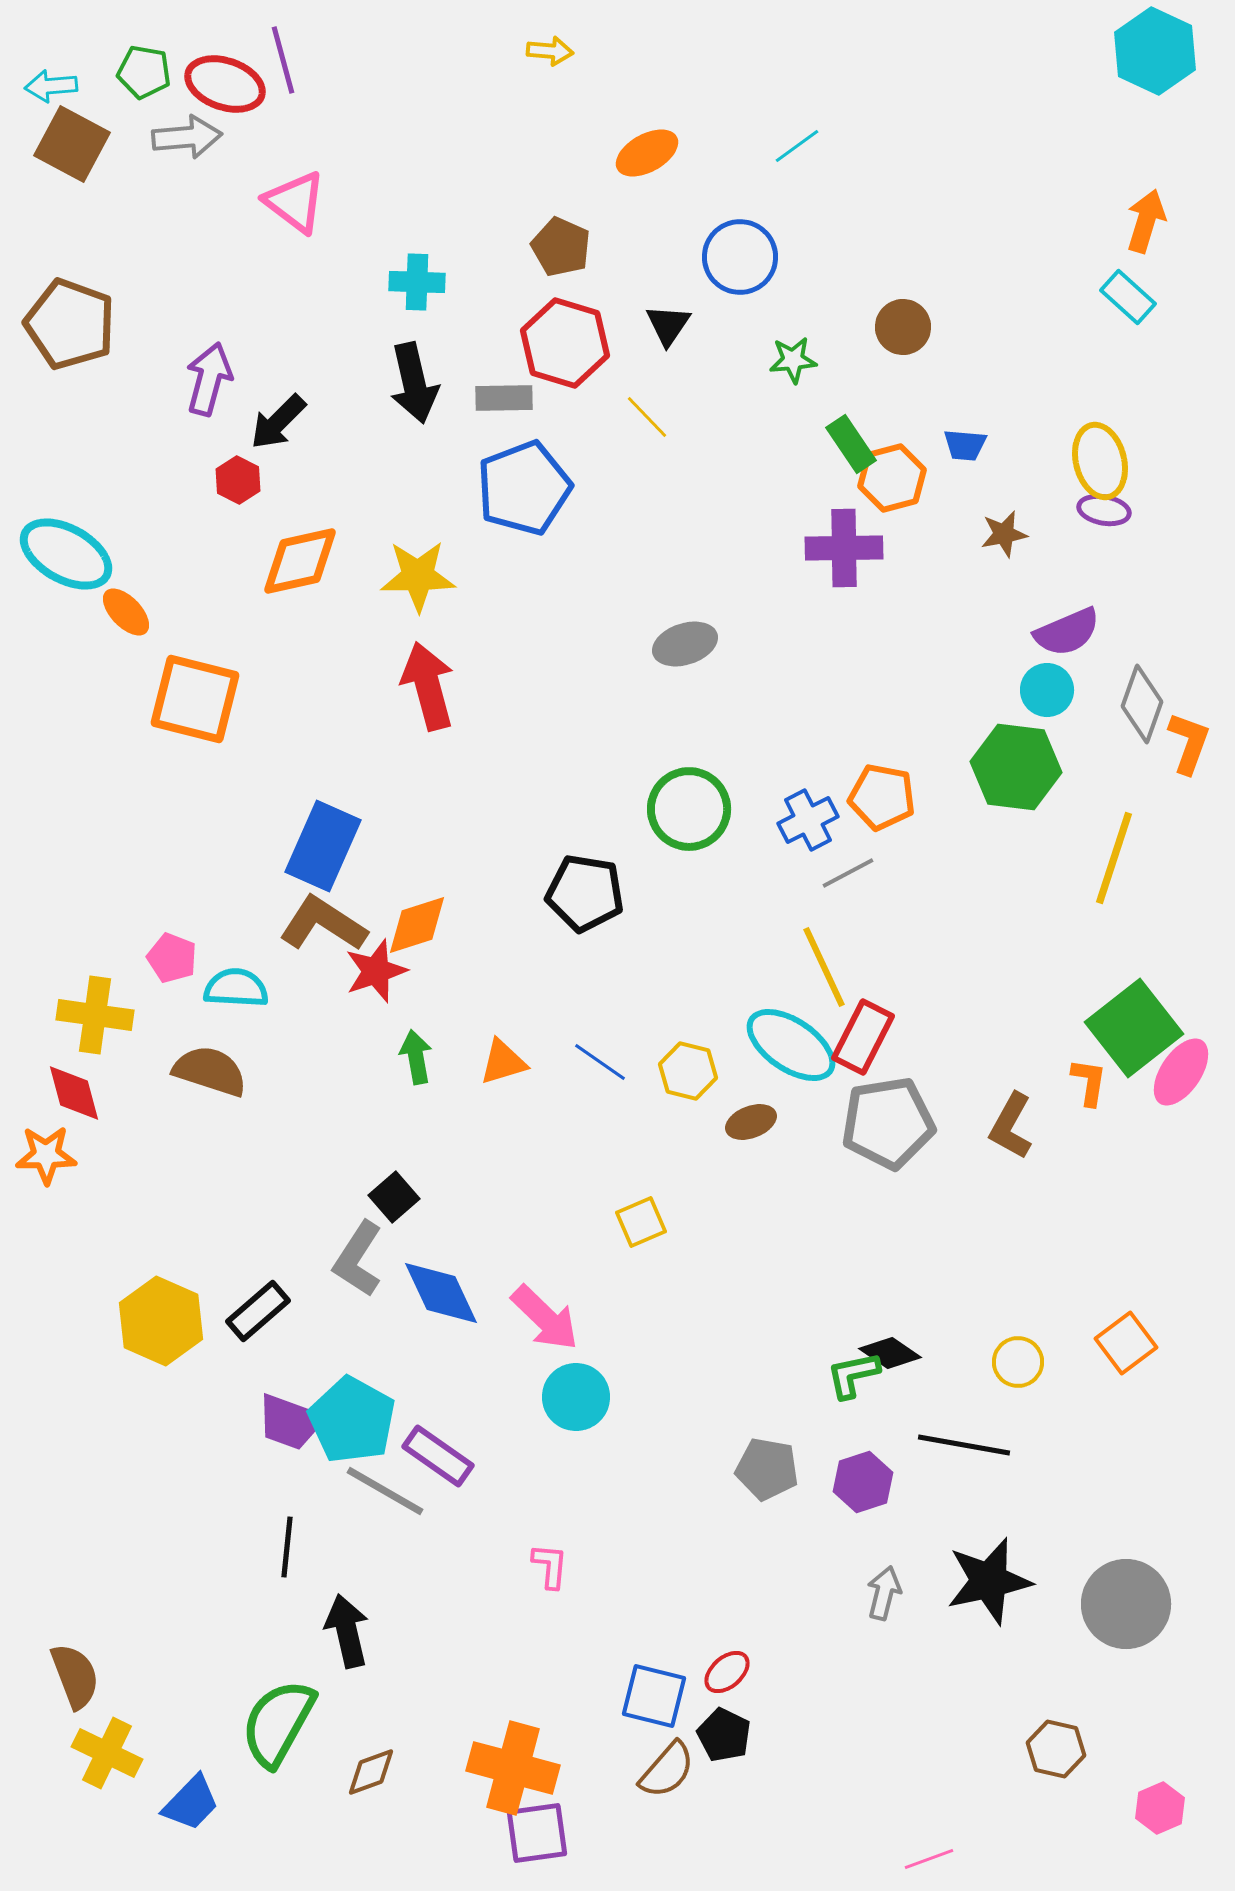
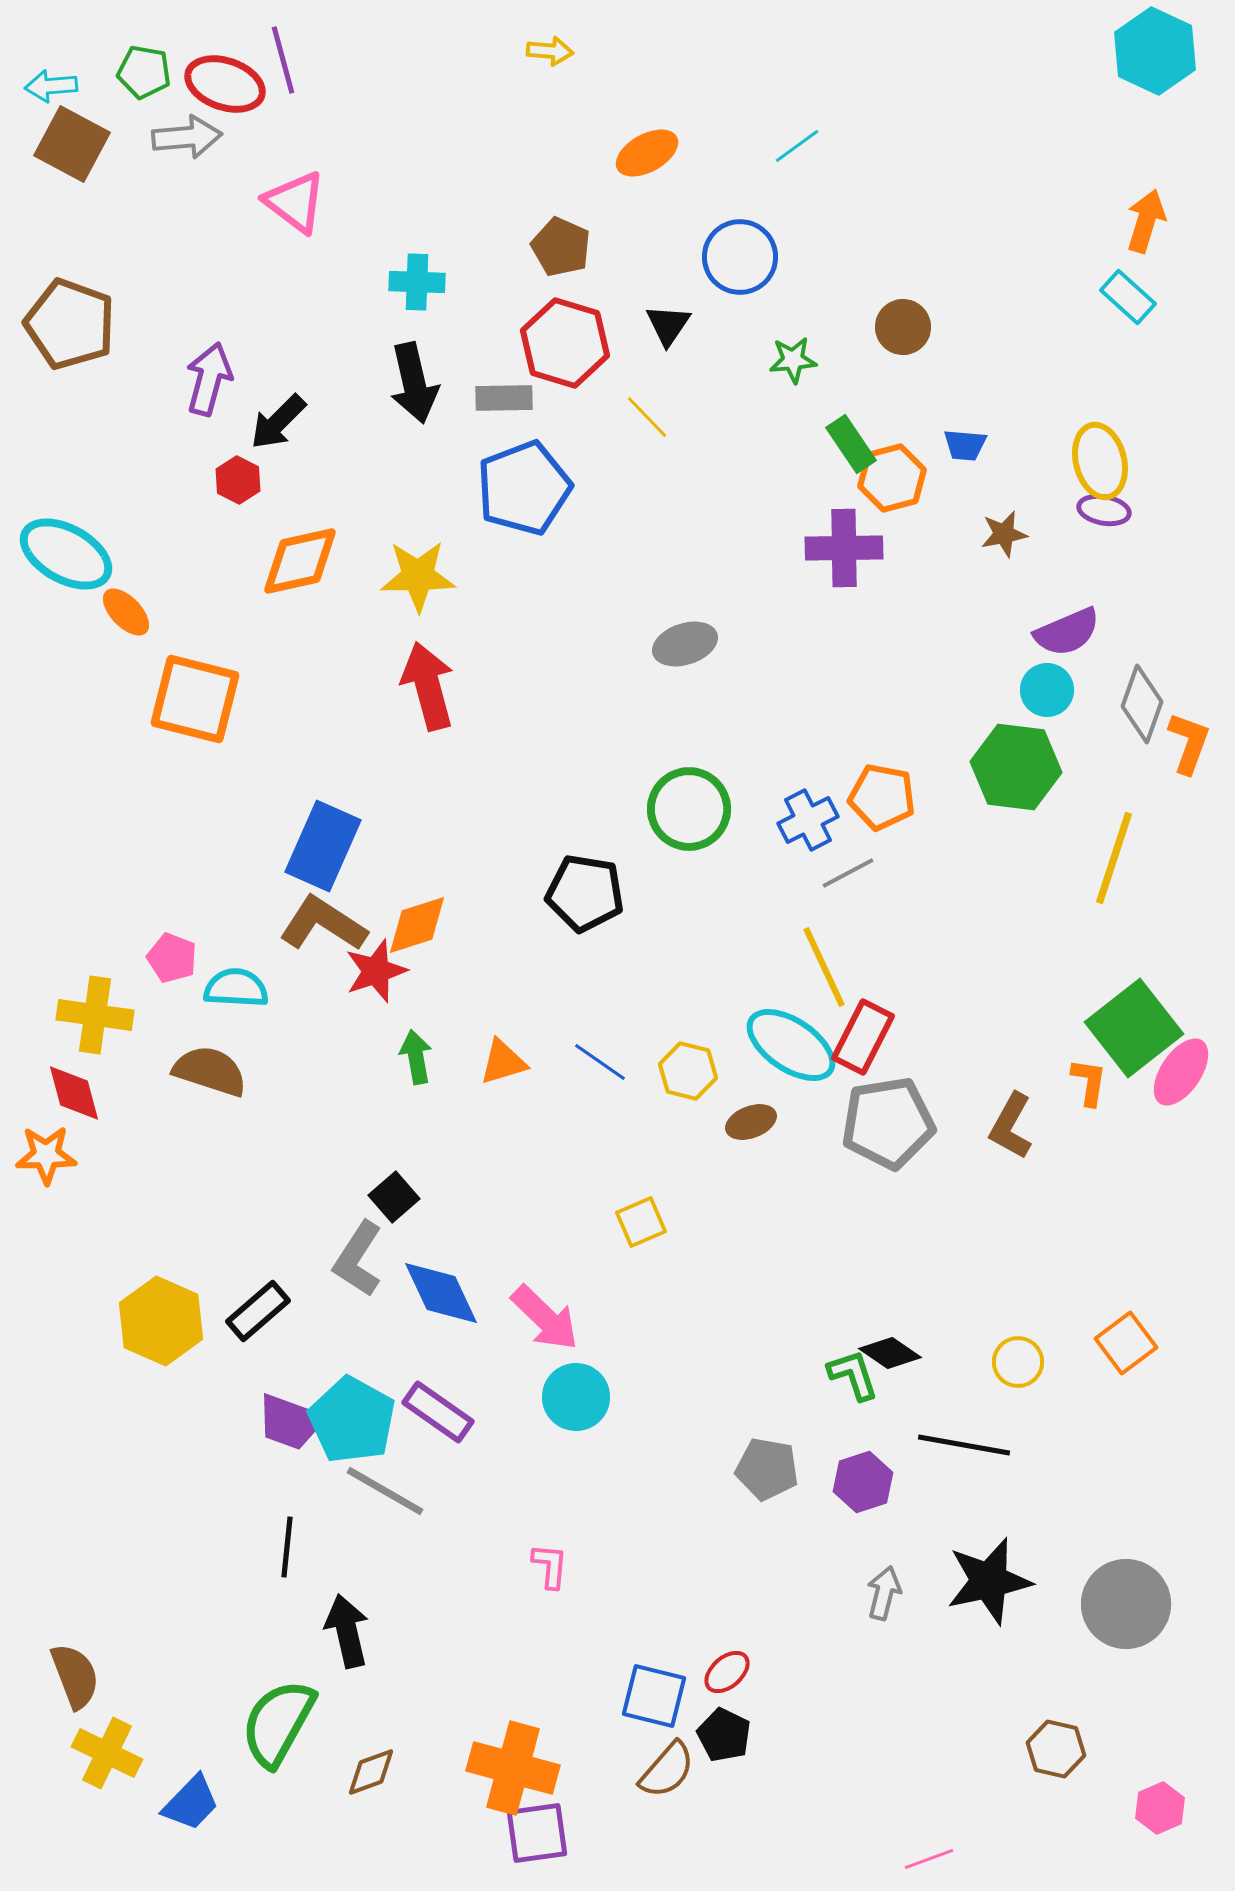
green L-shape at (853, 1375): rotated 84 degrees clockwise
purple rectangle at (438, 1456): moved 44 px up
